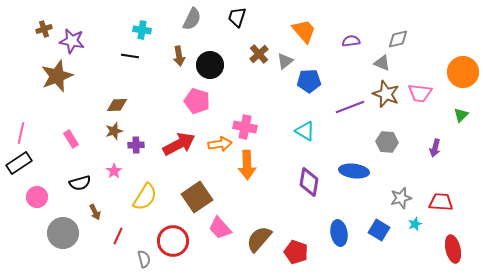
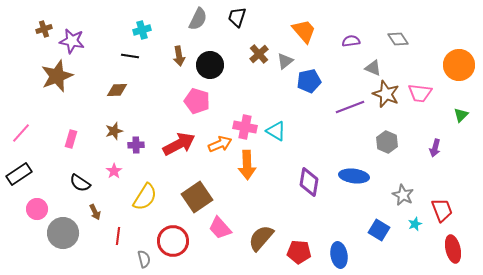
gray semicircle at (192, 19): moved 6 px right
cyan cross at (142, 30): rotated 24 degrees counterclockwise
gray diamond at (398, 39): rotated 70 degrees clockwise
gray triangle at (382, 63): moved 9 px left, 5 px down
orange circle at (463, 72): moved 4 px left, 7 px up
blue pentagon at (309, 81): rotated 10 degrees counterclockwise
brown diamond at (117, 105): moved 15 px up
cyan triangle at (305, 131): moved 29 px left
pink line at (21, 133): rotated 30 degrees clockwise
pink rectangle at (71, 139): rotated 48 degrees clockwise
gray hexagon at (387, 142): rotated 20 degrees clockwise
orange arrow at (220, 144): rotated 15 degrees counterclockwise
black rectangle at (19, 163): moved 11 px down
blue ellipse at (354, 171): moved 5 px down
black semicircle at (80, 183): rotated 50 degrees clockwise
pink circle at (37, 197): moved 12 px down
gray star at (401, 198): moved 2 px right, 3 px up; rotated 30 degrees counterclockwise
red trapezoid at (441, 202): moved 1 px right, 8 px down; rotated 65 degrees clockwise
blue ellipse at (339, 233): moved 22 px down
red line at (118, 236): rotated 18 degrees counterclockwise
brown semicircle at (259, 239): moved 2 px right, 1 px up
red pentagon at (296, 252): moved 3 px right; rotated 15 degrees counterclockwise
